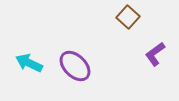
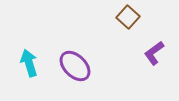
purple L-shape: moved 1 px left, 1 px up
cyan arrow: rotated 48 degrees clockwise
